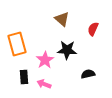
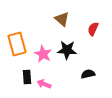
pink star: moved 2 px left, 6 px up; rotated 12 degrees counterclockwise
black rectangle: moved 3 px right
